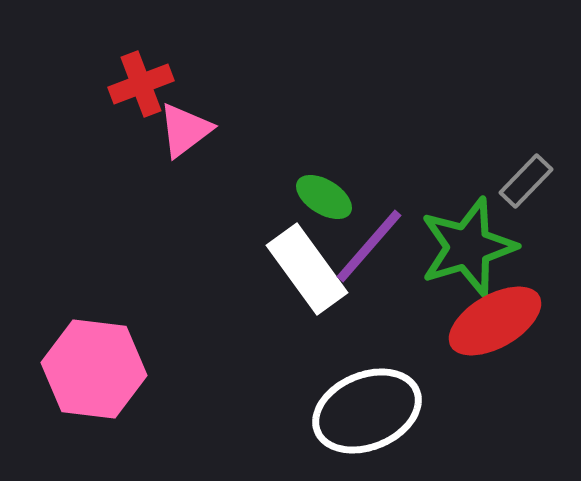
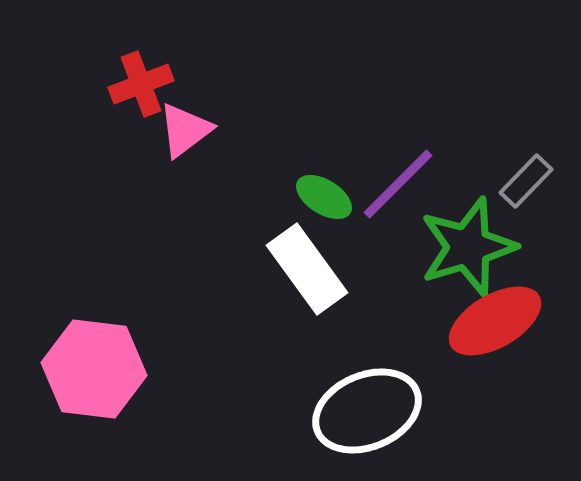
purple line: moved 29 px right, 62 px up; rotated 4 degrees clockwise
